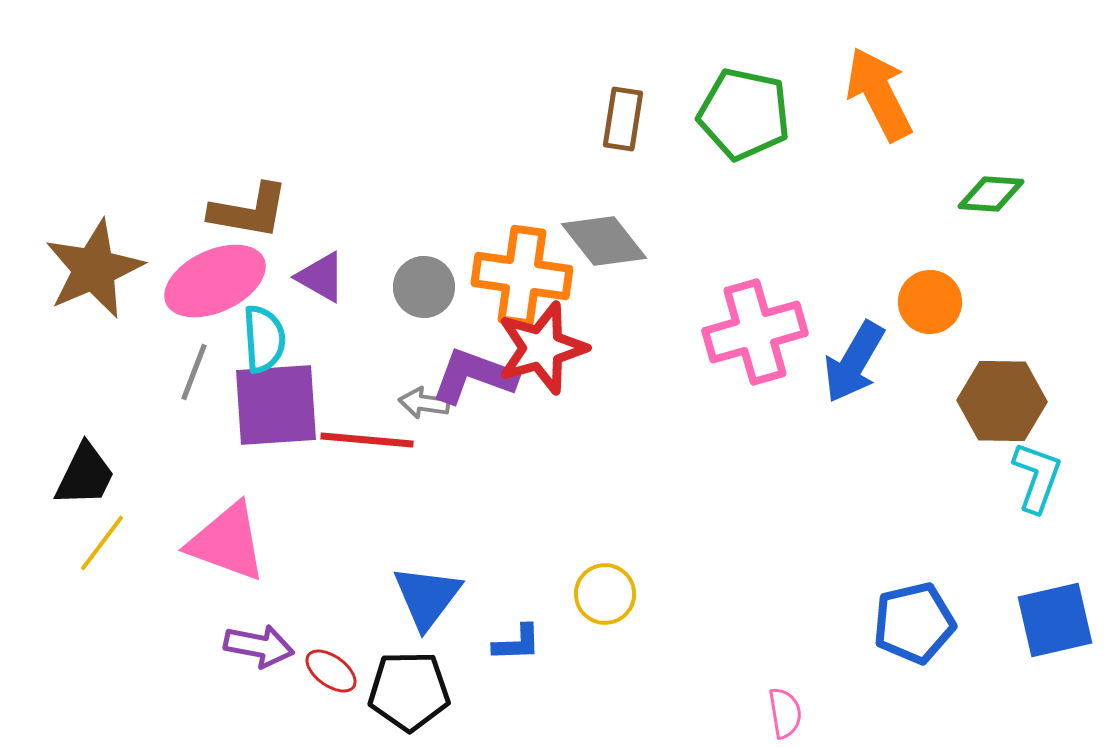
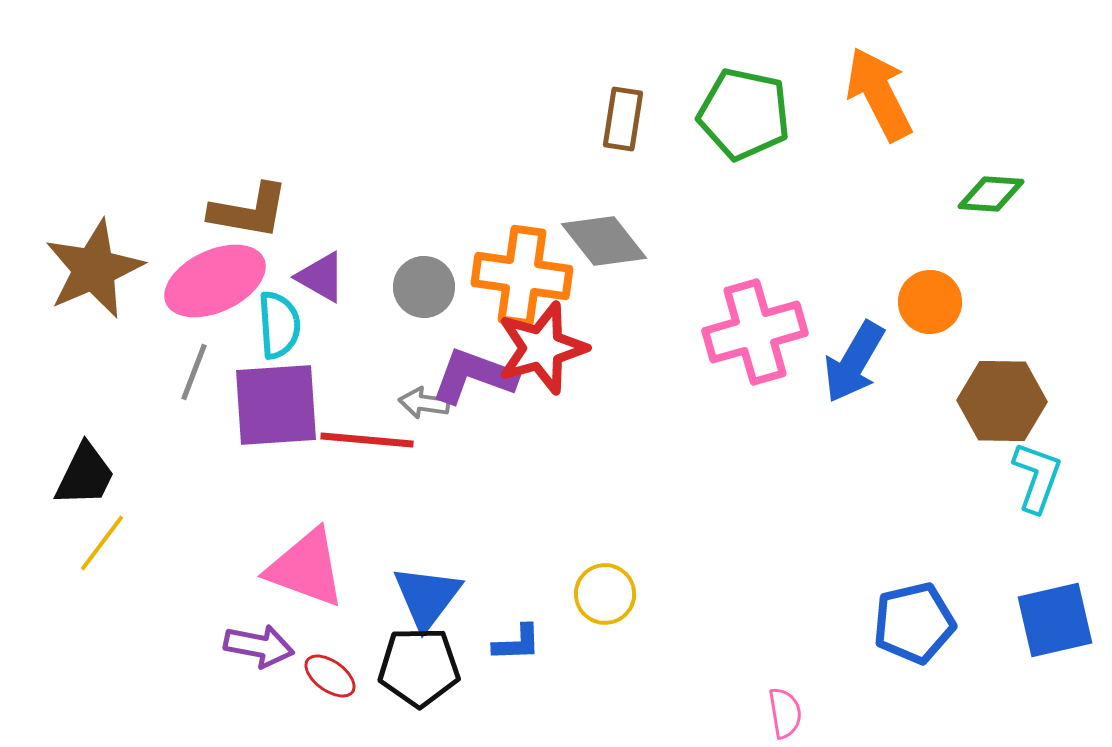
cyan semicircle: moved 15 px right, 14 px up
pink triangle: moved 79 px right, 26 px down
red ellipse: moved 1 px left, 5 px down
black pentagon: moved 10 px right, 24 px up
